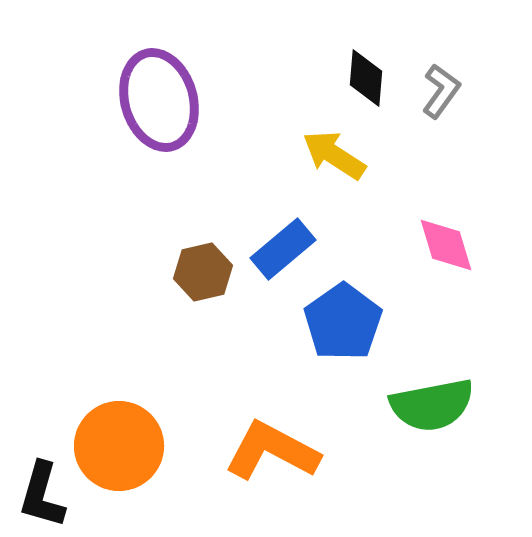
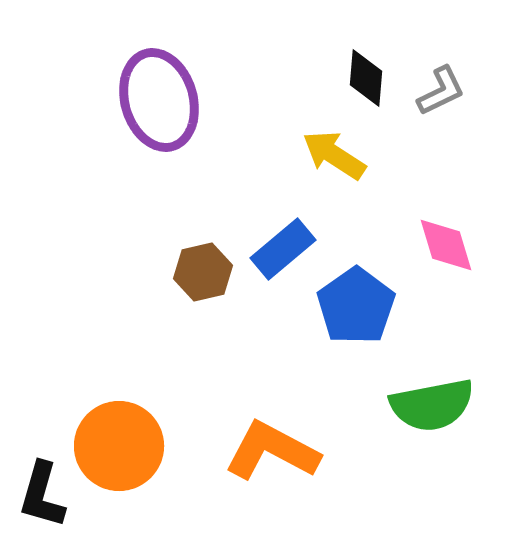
gray L-shape: rotated 28 degrees clockwise
blue pentagon: moved 13 px right, 16 px up
